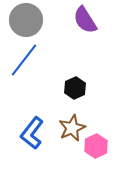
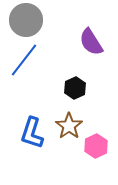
purple semicircle: moved 6 px right, 22 px down
brown star: moved 3 px left, 2 px up; rotated 12 degrees counterclockwise
blue L-shape: rotated 20 degrees counterclockwise
